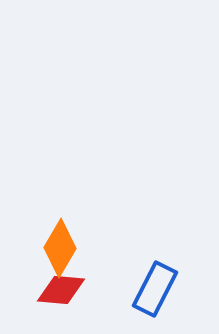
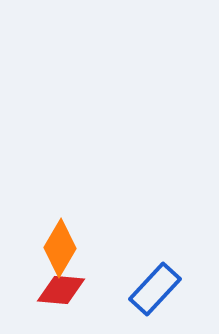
blue rectangle: rotated 16 degrees clockwise
